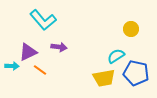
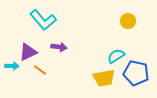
yellow circle: moved 3 px left, 8 px up
